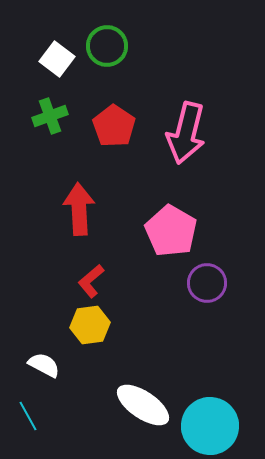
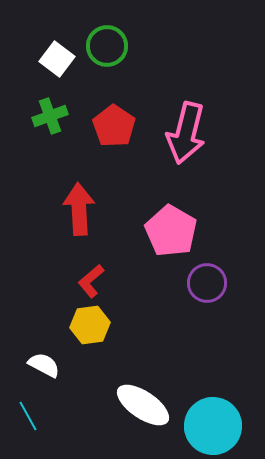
cyan circle: moved 3 px right
